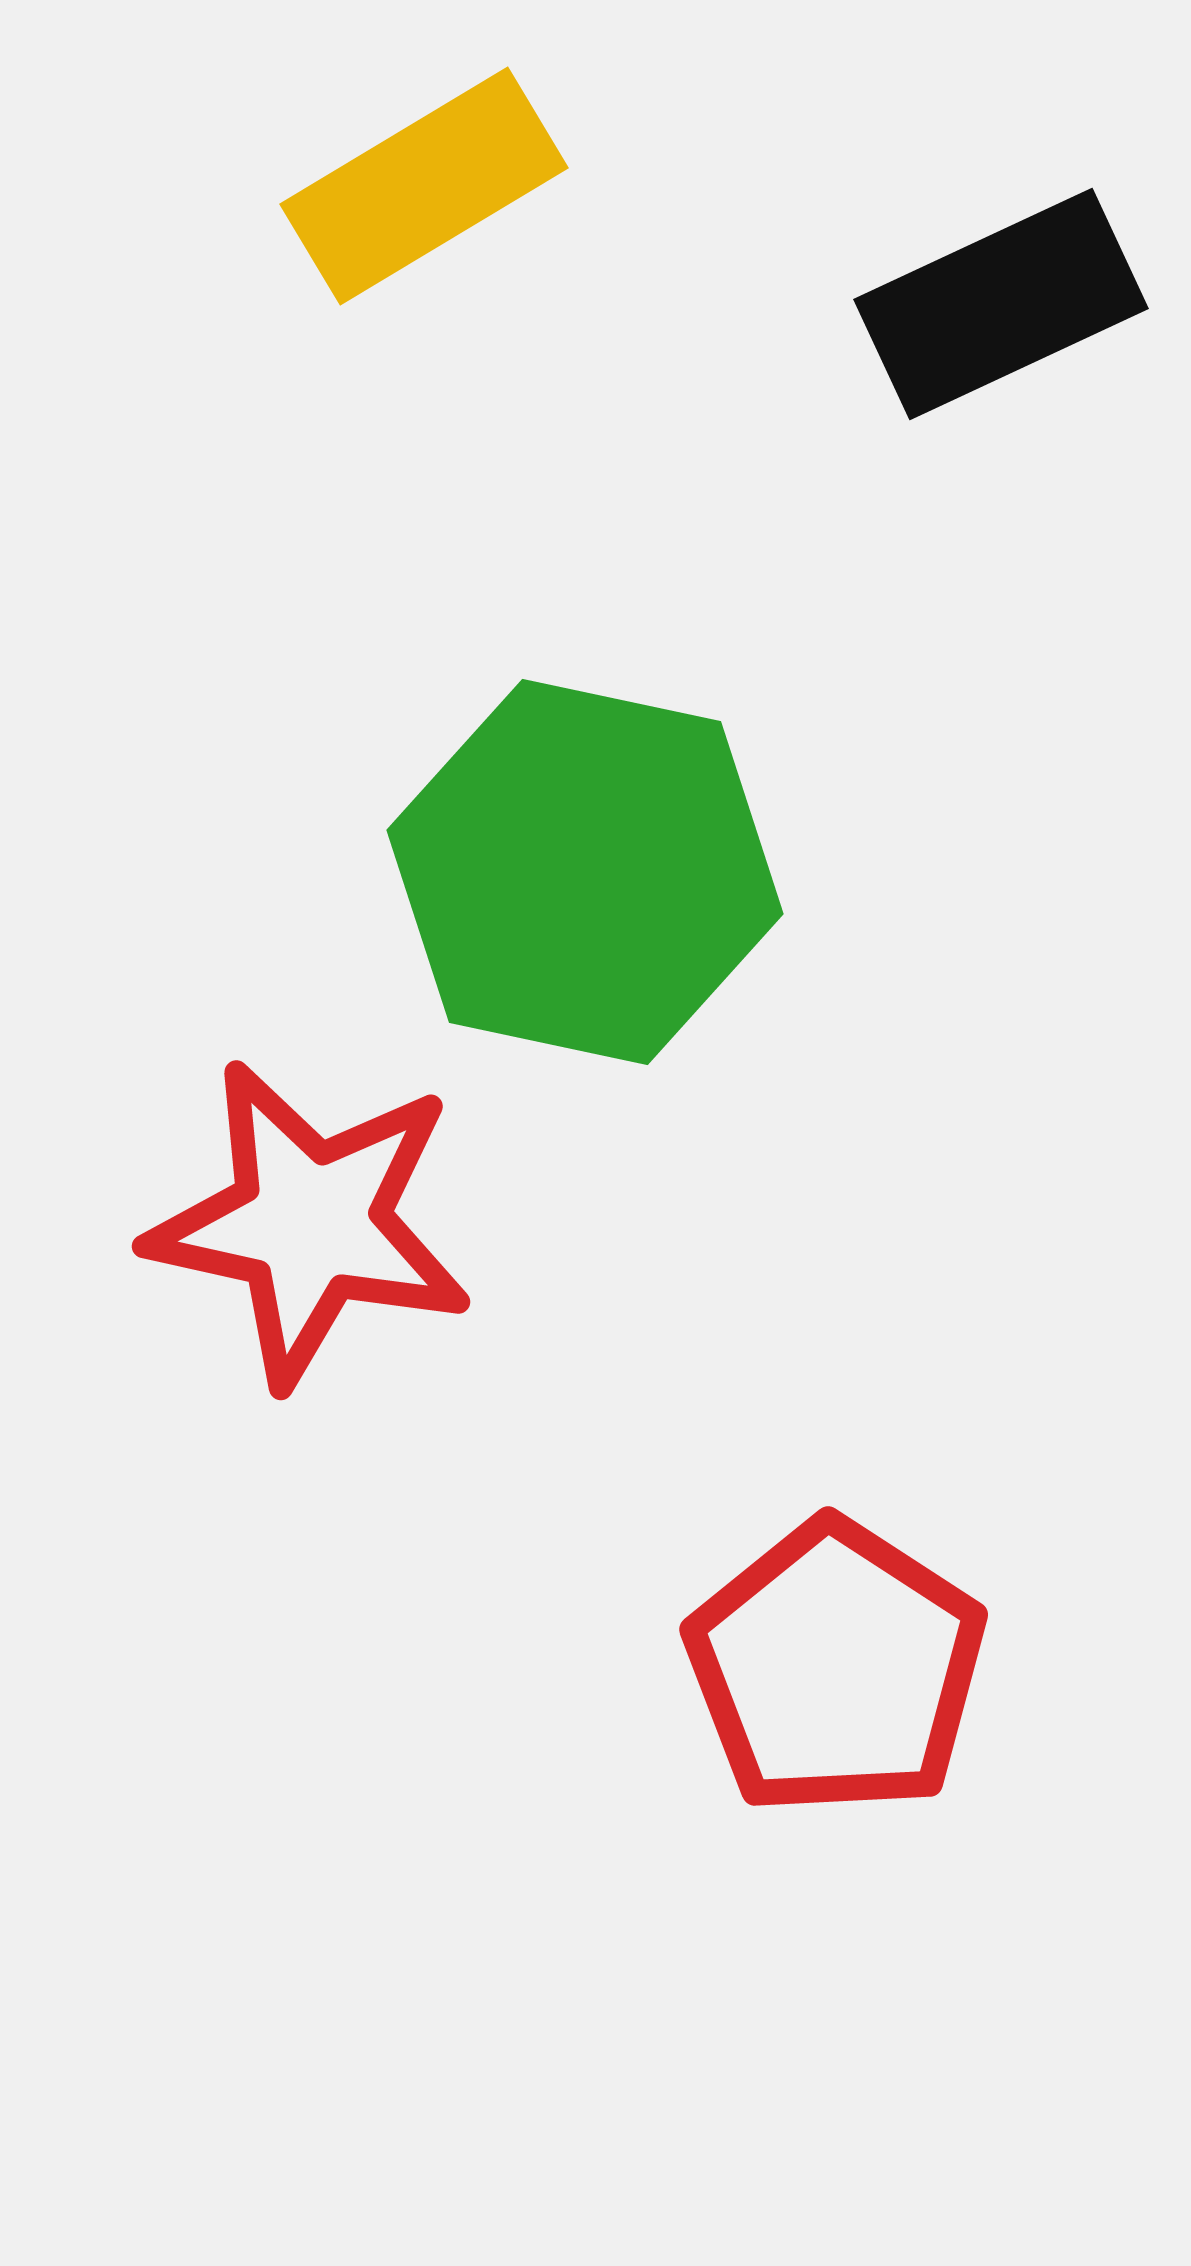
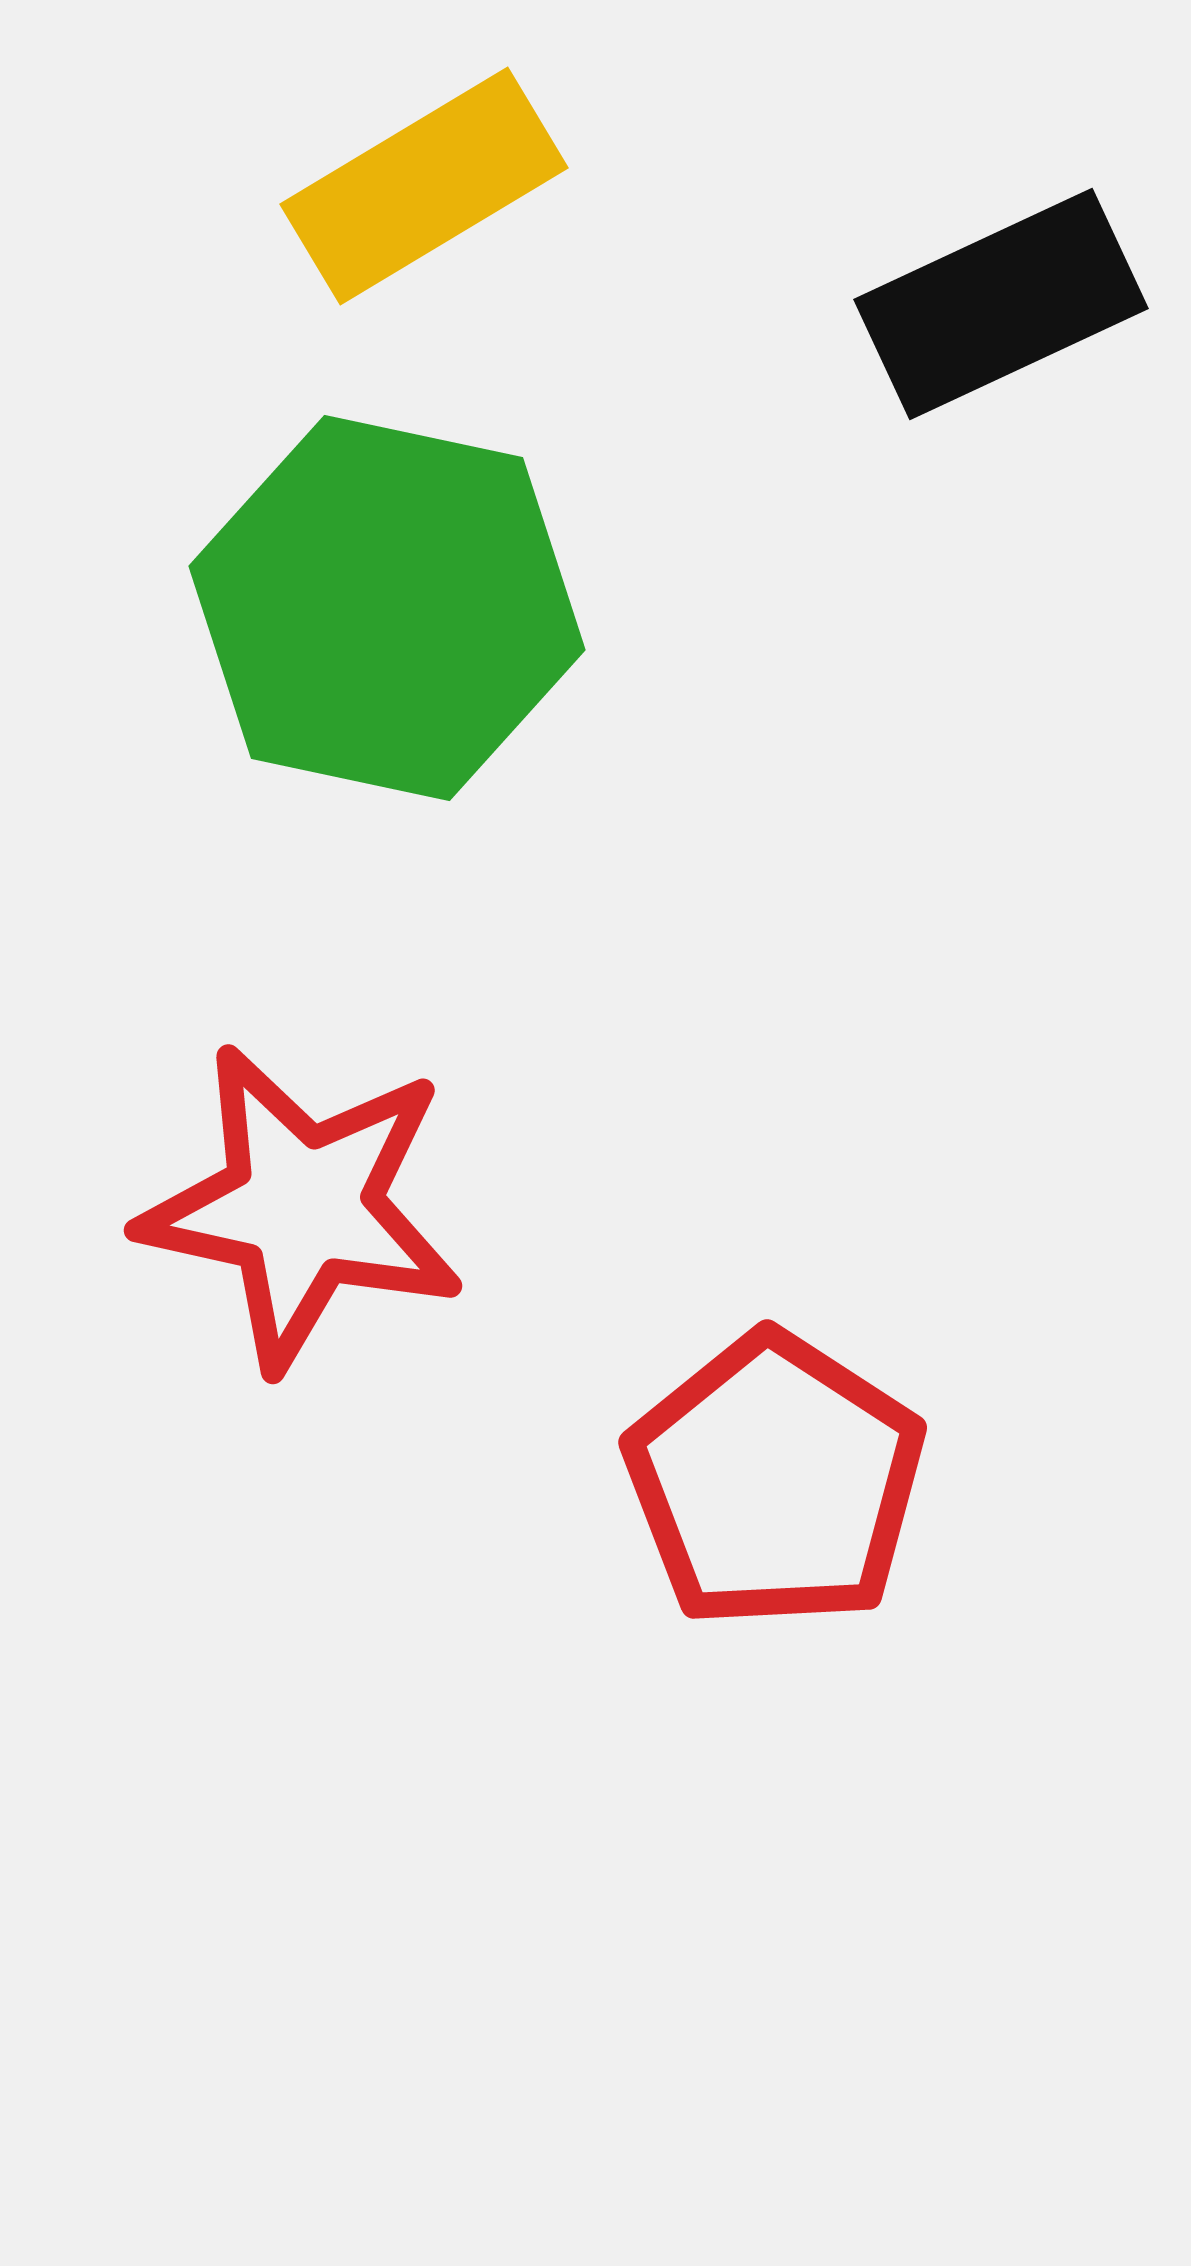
green hexagon: moved 198 px left, 264 px up
red star: moved 8 px left, 16 px up
red pentagon: moved 61 px left, 187 px up
